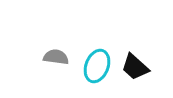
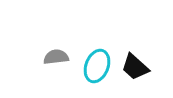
gray semicircle: rotated 15 degrees counterclockwise
